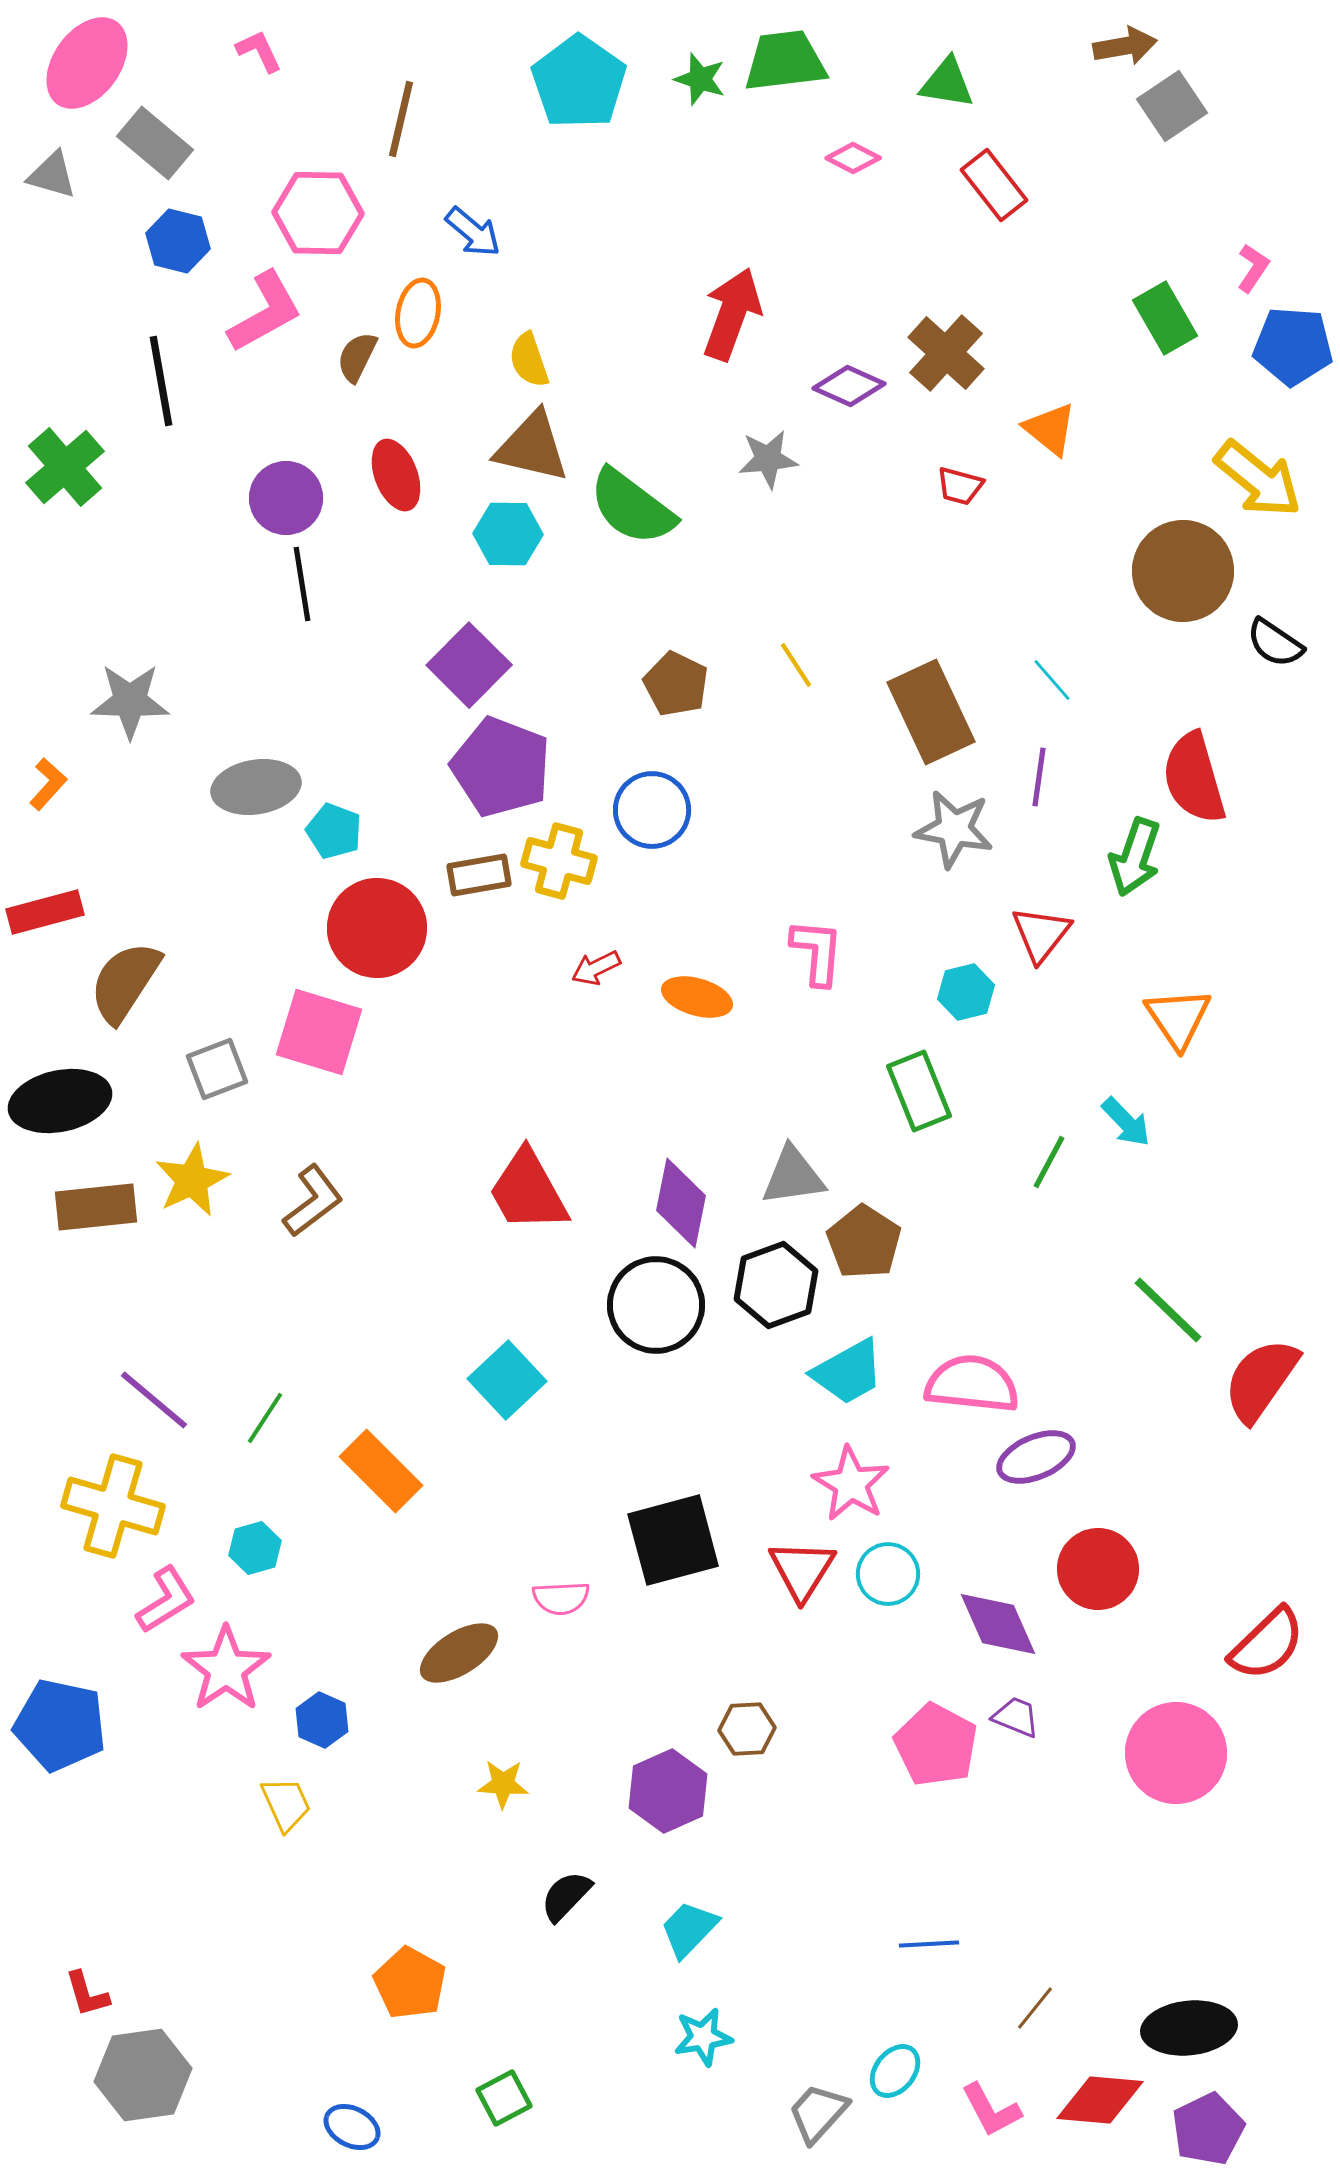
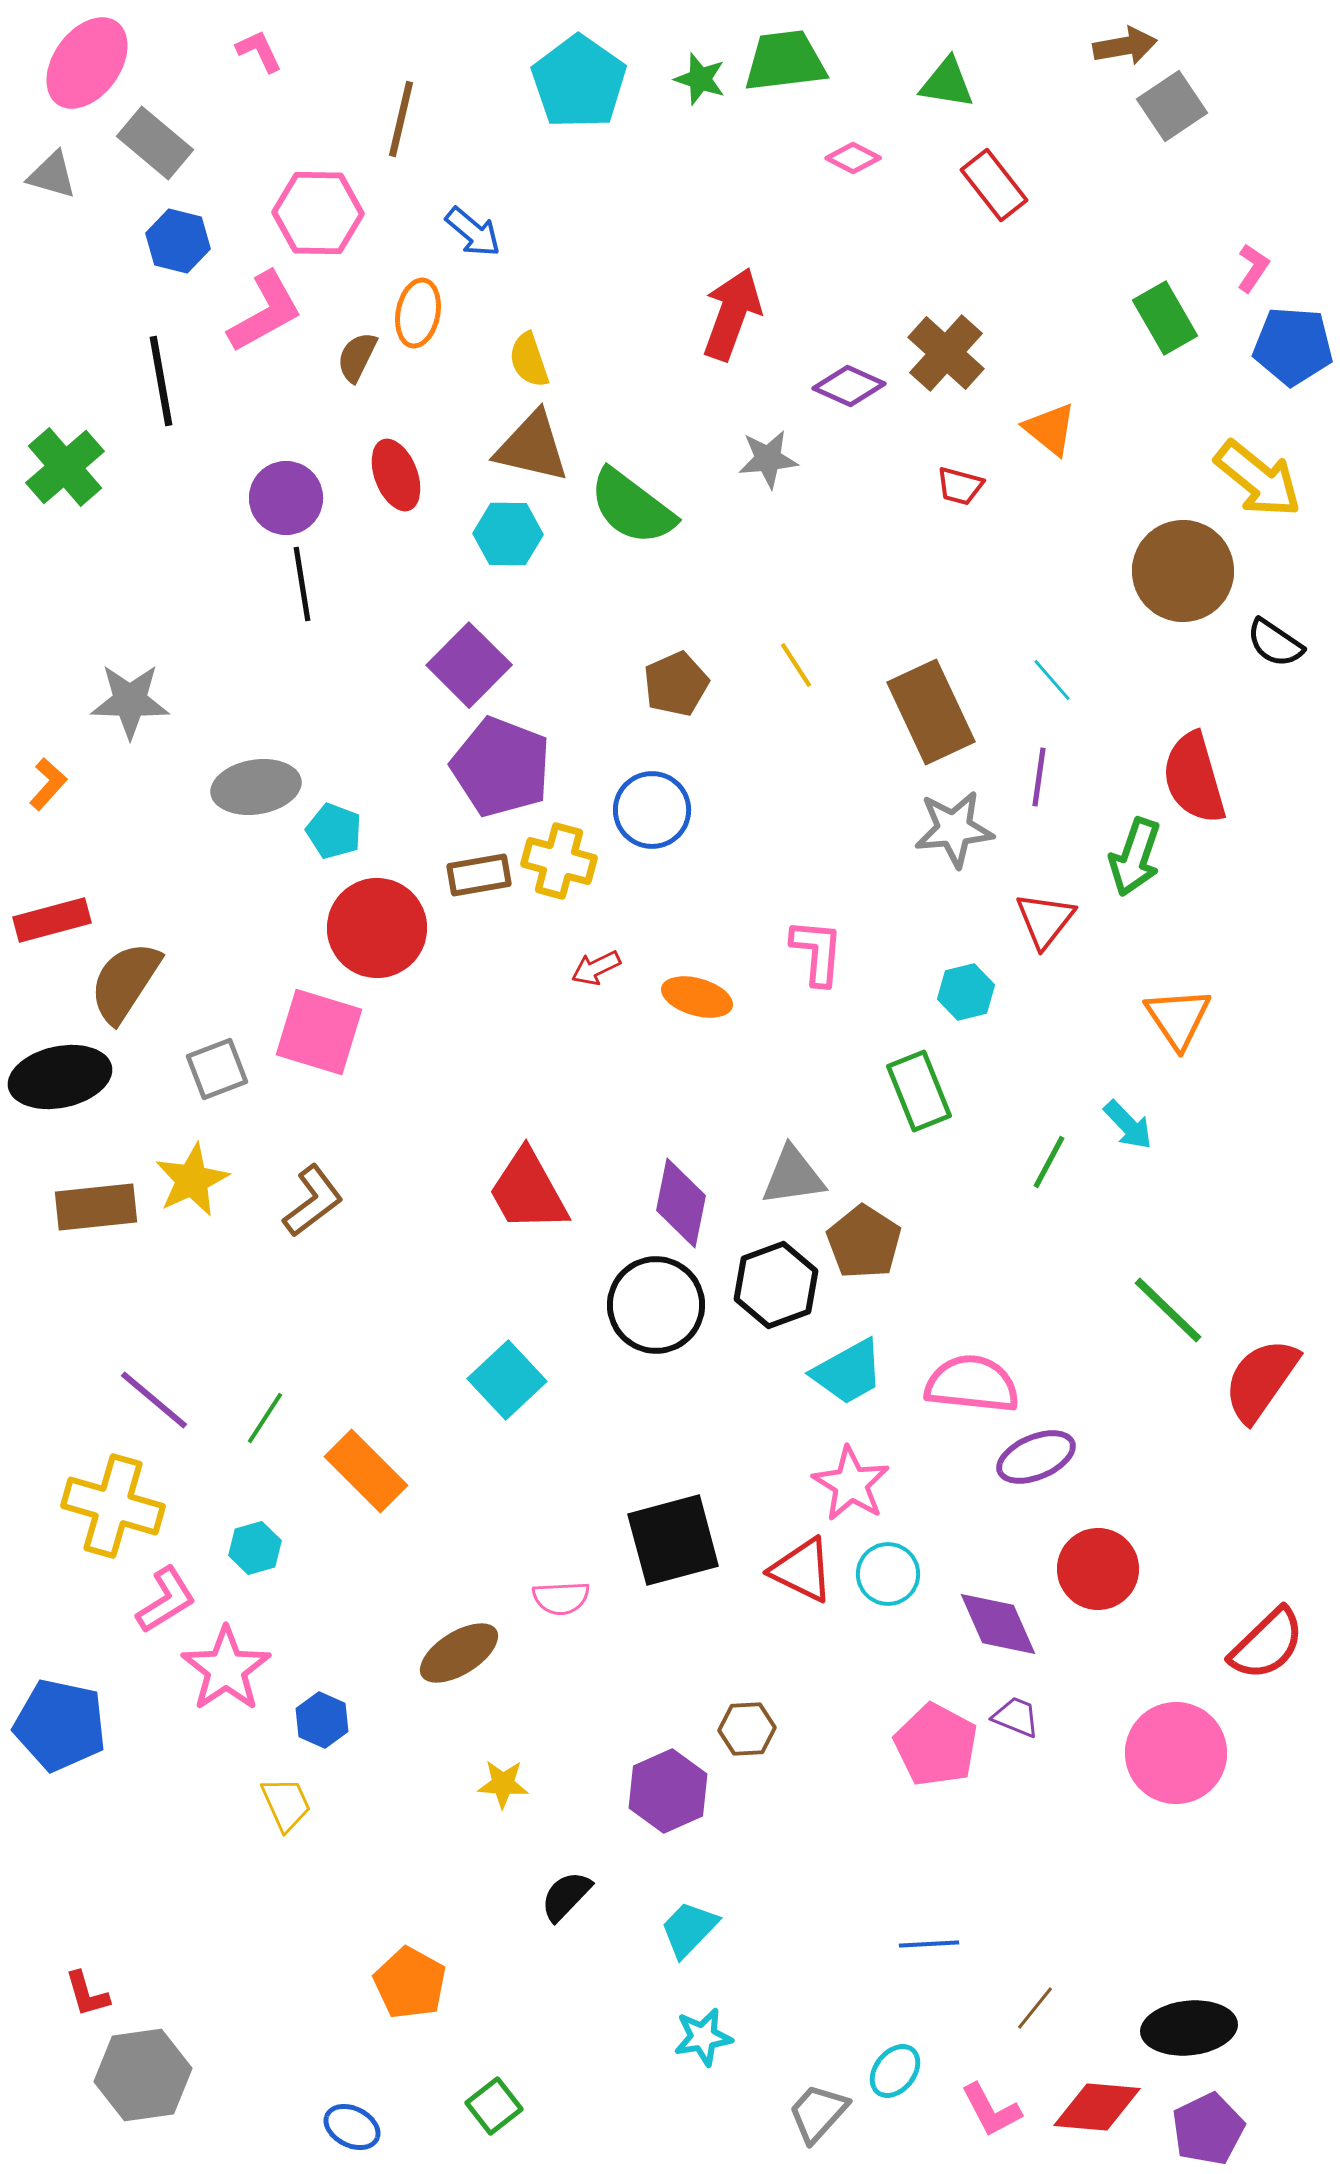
brown pentagon at (676, 684): rotated 22 degrees clockwise
gray star at (954, 829): rotated 16 degrees counterclockwise
red rectangle at (45, 912): moved 7 px right, 8 px down
red triangle at (1041, 934): moved 4 px right, 14 px up
black ellipse at (60, 1101): moved 24 px up
cyan arrow at (1126, 1122): moved 2 px right, 3 px down
orange rectangle at (381, 1471): moved 15 px left
red triangle at (802, 1570): rotated 36 degrees counterclockwise
green square at (504, 2098): moved 10 px left, 8 px down; rotated 10 degrees counterclockwise
red diamond at (1100, 2100): moved 3 px left, 7 px down
